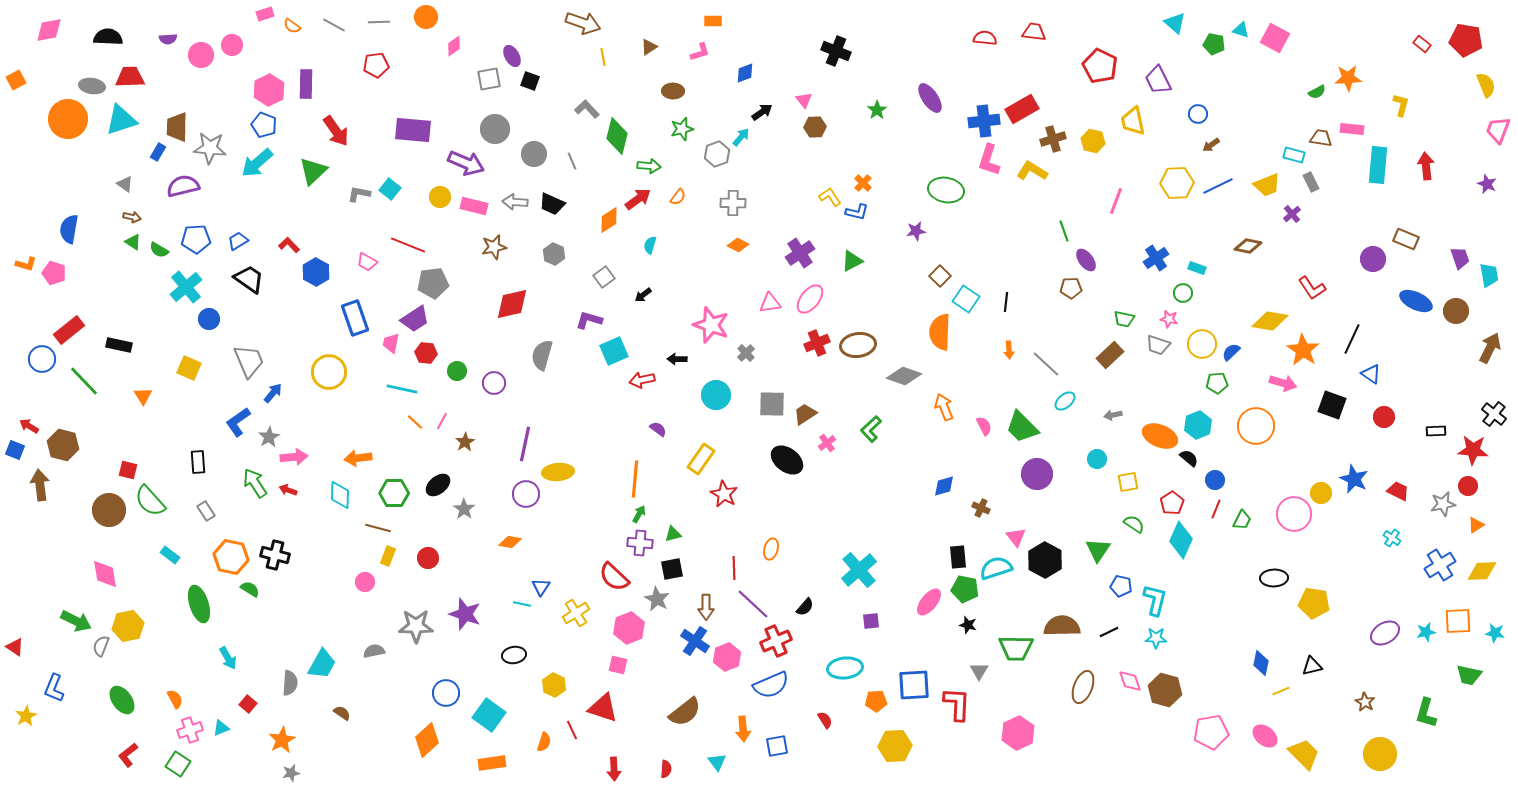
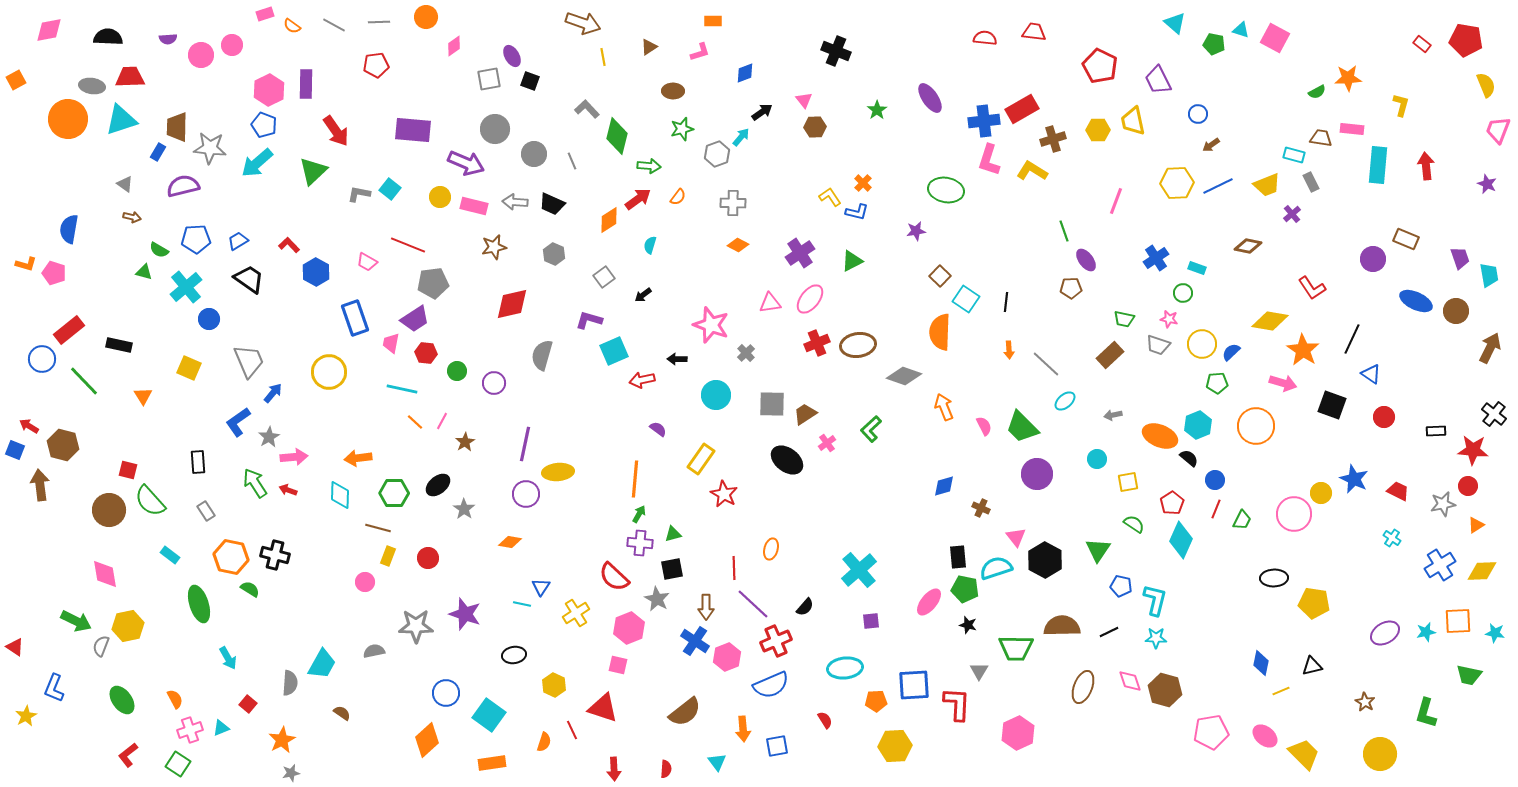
yellow hexagon at (1093, 141): moved 5 px right, 11 px up; rotated 15 degrees counterclockwise
green triangle at (133, 242): moved 11 px right, 30 px down; rotated 18 degrees counterclockwise
